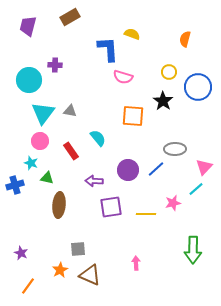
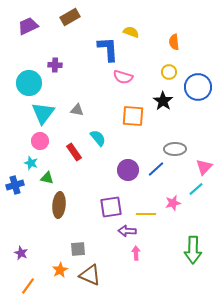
purple trapezoid: rotated 50 degrees clockwise
yellow semicircle: moved 1 px left, 2 px up
orange semicircle: moved 11 px left, 3 px down; rotated 21 degrees counterclockwise
cyan circle: moved 3 px down
gray triangle: moved 7 px right, 1 px up
red rectangle: moved 3 px right, 1 px down
purple arrow: moved 33 px right, 50 px down
pink arrow: moved 10 px up
